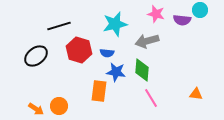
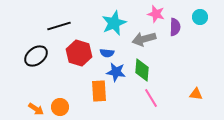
cyan circle: moved 7 px down
purple semicircle: moved 7 px left, 7 px down; rotated 96 degrees counterclockwise
cyan star: moved 1 px left, 1 px up; rotated 10 degrees counterclockwise
gray arrow: moved 3 px left, 2 px up
red hexagon: moved 3 px down
orange rectangle: rotated 10 degrees counterclockwise
orange circle: moved 1 px right, 1 px down
